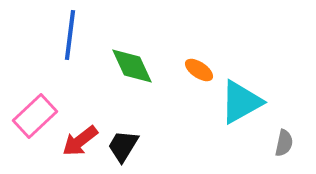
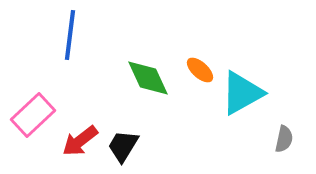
green diamond: moved 16 px right, 12 px down
orange ellipse: moved 1 px right; rotated 8 degrees clockwise
cyan triangle: moved 1 px right, 9 px up
pink rectangle: moved 2 px left, 1 px up
gray semicircle: moved 4 px up
